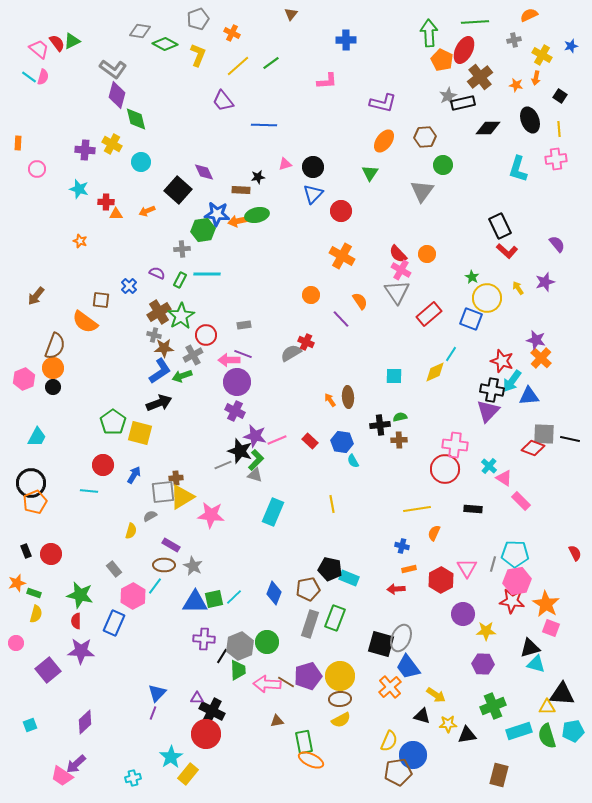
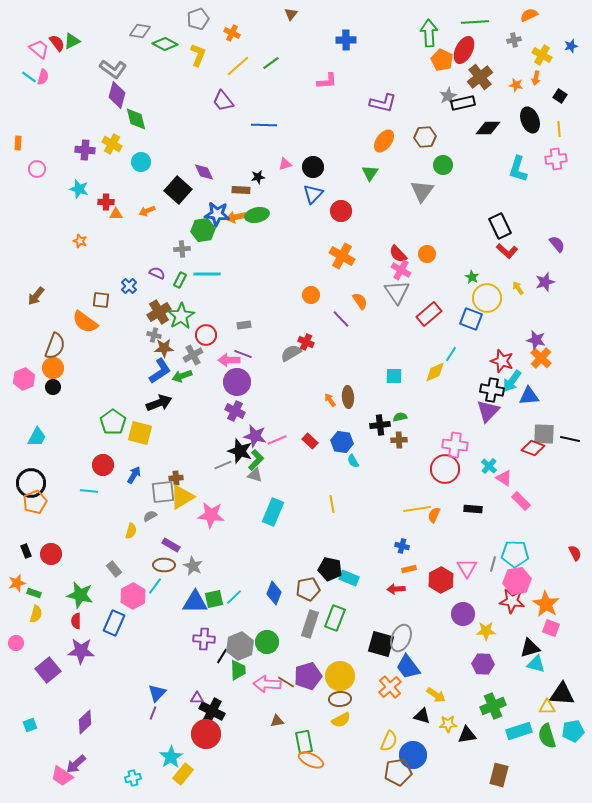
orange arrow at (238, 221): moved 2 px left, 4 px up
orange semicircle at (434, 533): moved 18 px up
yellow rectangle at (188, 774): moved 5 px left
